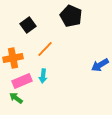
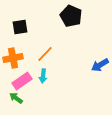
black square: moved 8 px left, 2 px down; rotated 28 degrees clockwise
orange line: moved 5 px down
pink rectangle: rotated 12 degrees counterclockwise
